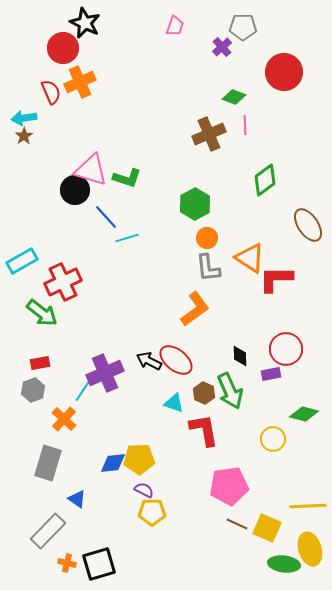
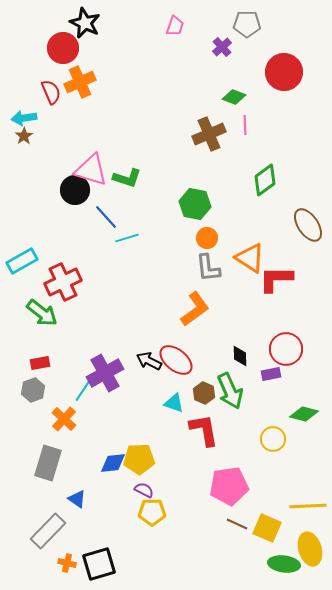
gray pentagon at (243, 27): moved 4 px right, 3 px up
green hexagon at (195, 204): rotated 20 degrees counterclockwise
purple cross at (105, 373): rotated 6 degrees counterclockwise
